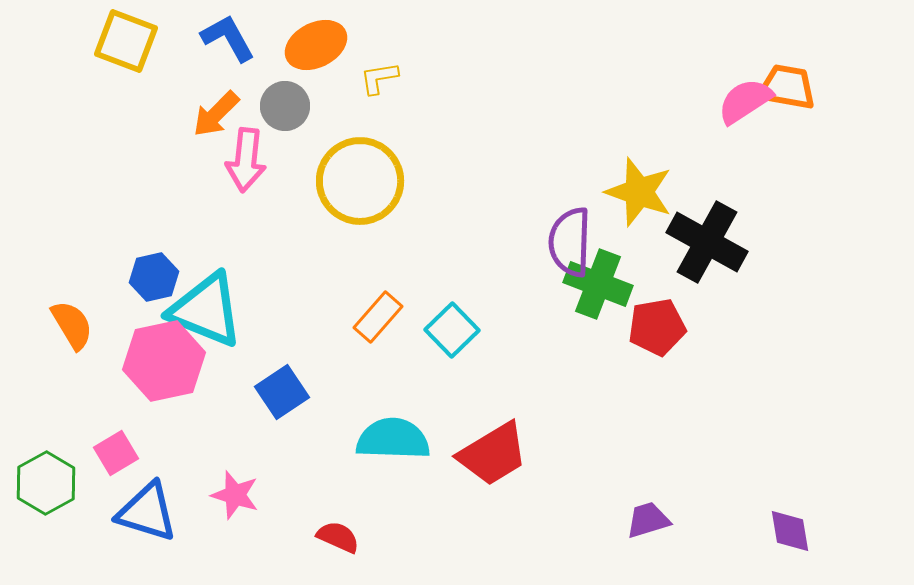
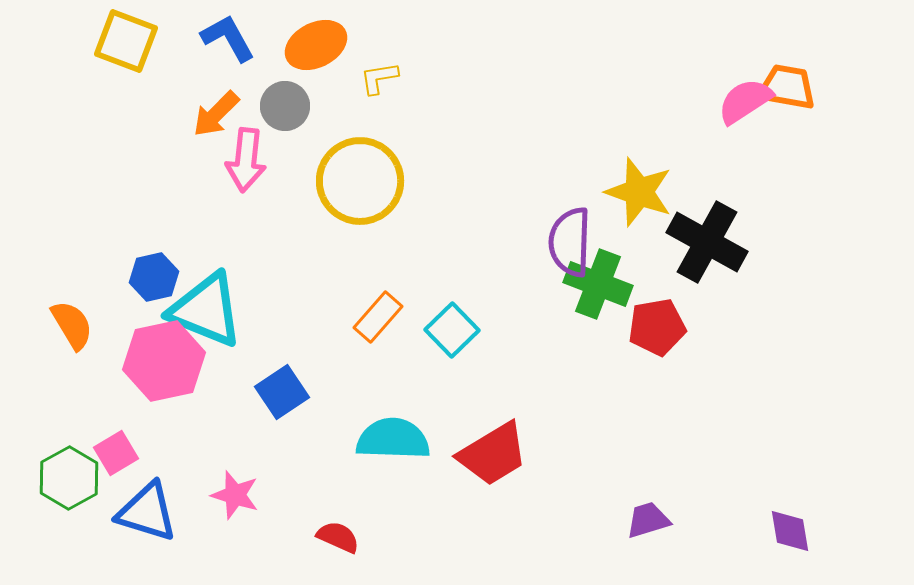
green hexagon: moved 23 px right, 5 px up
